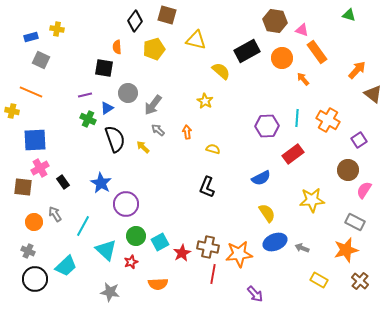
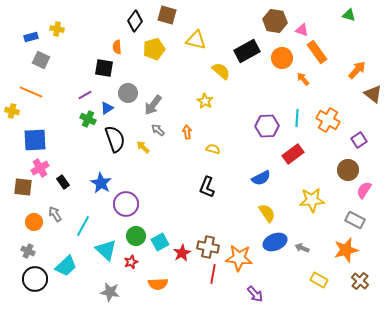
purple line at (85, 95): rotated 16 degrees counterclockwise
gray rectangle at (355, 222): moved 2 px up
orange star at (239, 254): moved 4 px down; rotated 12 degrees clockwise
